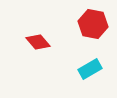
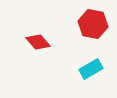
cyan rectangle: moved 1 px right
